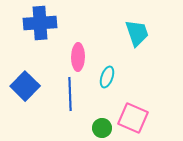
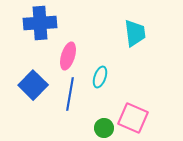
cyan trapezoid: moved 2 px left; rotated 12 degrees clockwise
pink ellipse: moved 10 px left, 1 px up; rotated 16 degrees clockwise
cyan ellipse: moved 7 px left
blue square: moved 8 px right, 1 px up
blue line: rotated 12 degrees clockwise
green circle: moved 2 px right
